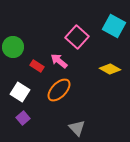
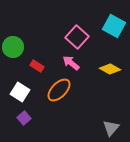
pink arrow: moved 12 px right, 2 px down
purple square: moved 1 px right
gray triangle: moved 34 px right; rotated 24 degrees clockwise
